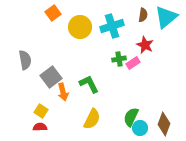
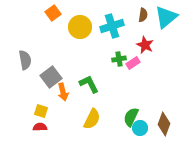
yellow square: rotated 16 degrees counterclockwise
